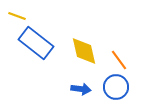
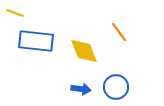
yellow line: moved 2 px left, 3 px up
blue rectangle: moved 2 px up; rotated 32 degrees counterclockwise
yellow diamond: rotated 8 degrees counterclockwise
orange line: moved 28 px up
